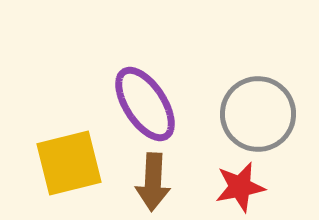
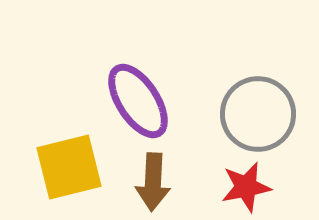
purple ellipse: moved 7 px left, 3 px up
yellow square: moved 4 px down
red star: moved 6 px right
